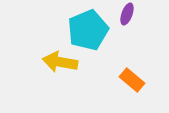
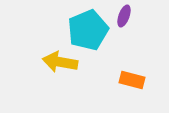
purple ellipse: moved 3 px left, 2 px down
orange rectangle: rotated 25 degrees counterclockwise
